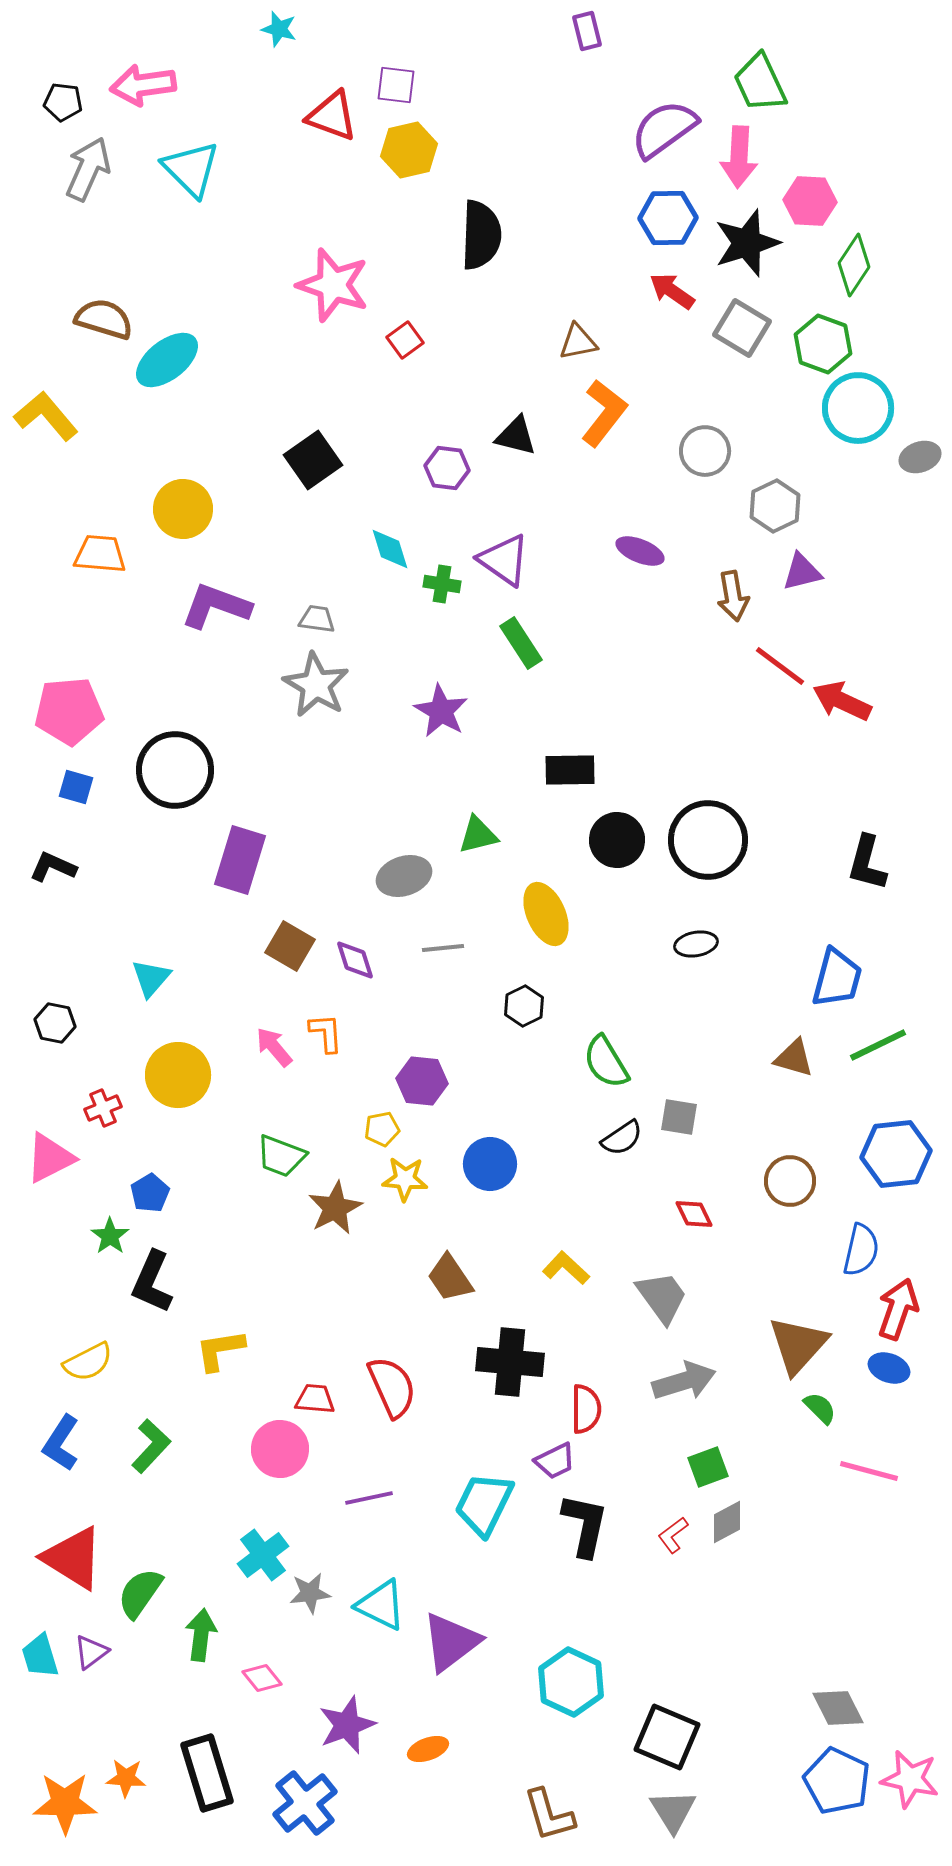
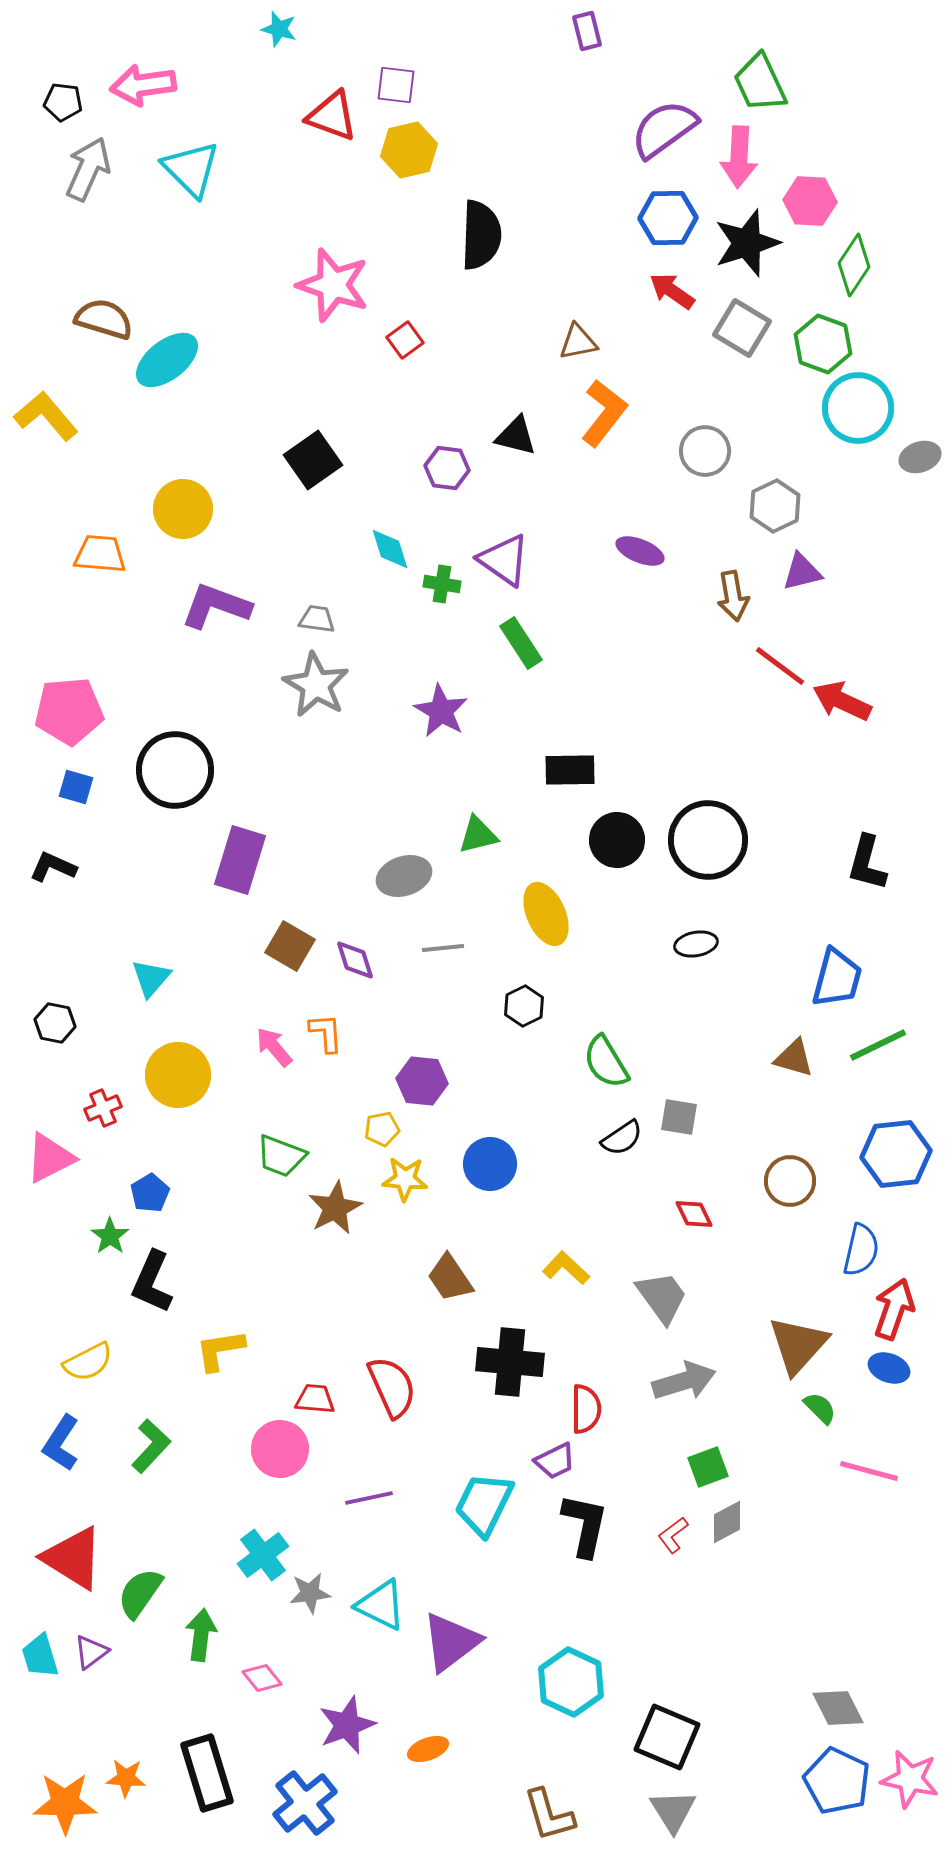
red arrow at (898, 1309): moved 4 px left
